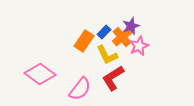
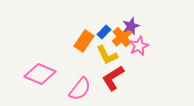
pink diamond: rotated 12 degrees counterclockwise
